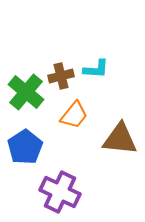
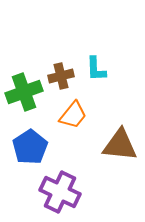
cyan L-shape: rotated 84 degrees clockwise
green cross: moved 2 px left; rotated 30 degrees clockwise
orange trapezoid: moved 1 px left
brown triangle: moved 6 px down
blue pentagon: moved 5 px right
